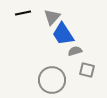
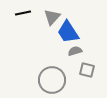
blue trapezoid: moved 5 px right, 2 px up
